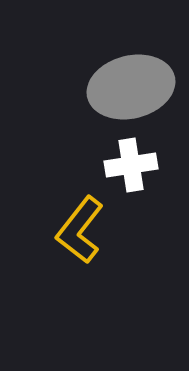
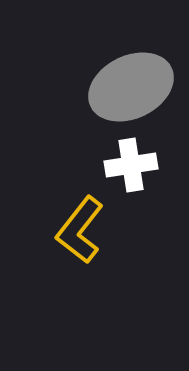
gray ellipse: rotated 12 degrees counterclockwise
